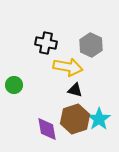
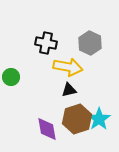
gray hexagon: moved 1 px left, 2 px up
green circle: moved 3 px left, 8 px up
black triangle: moved 6 px left; rotated 28 degrees counterclockwise
brown hexagon: moved 2 px right
